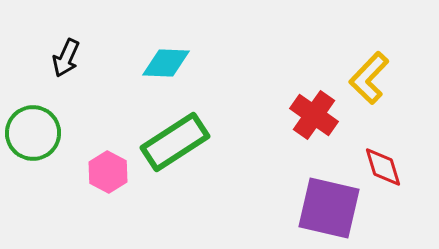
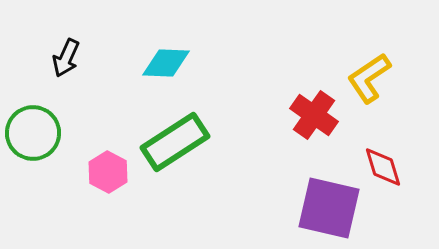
yellow L-shape: rotated 12 degrees clockwise
